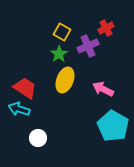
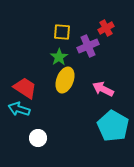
yellow square: rotated 24 degrees counterclockwise
green star: moved 3 px down
